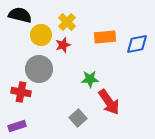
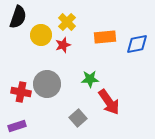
black semicircle: moved 2 px left, 2 px down; rotated 95 degrees clockwise
gray circle: moved 8 px right, 15 px down
